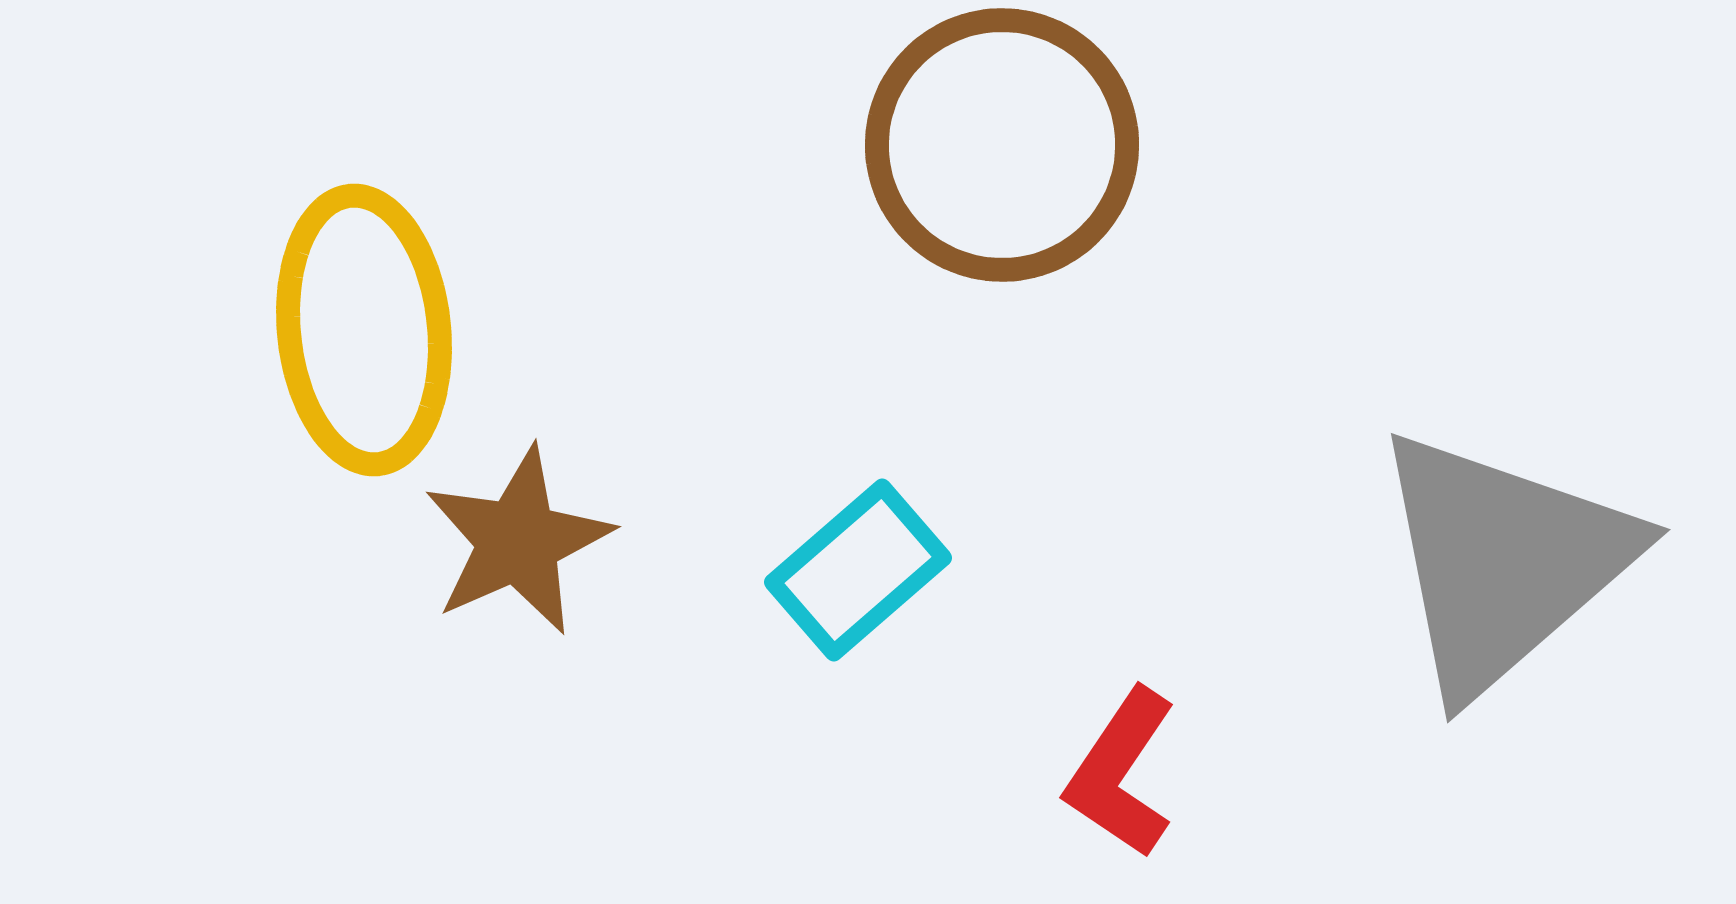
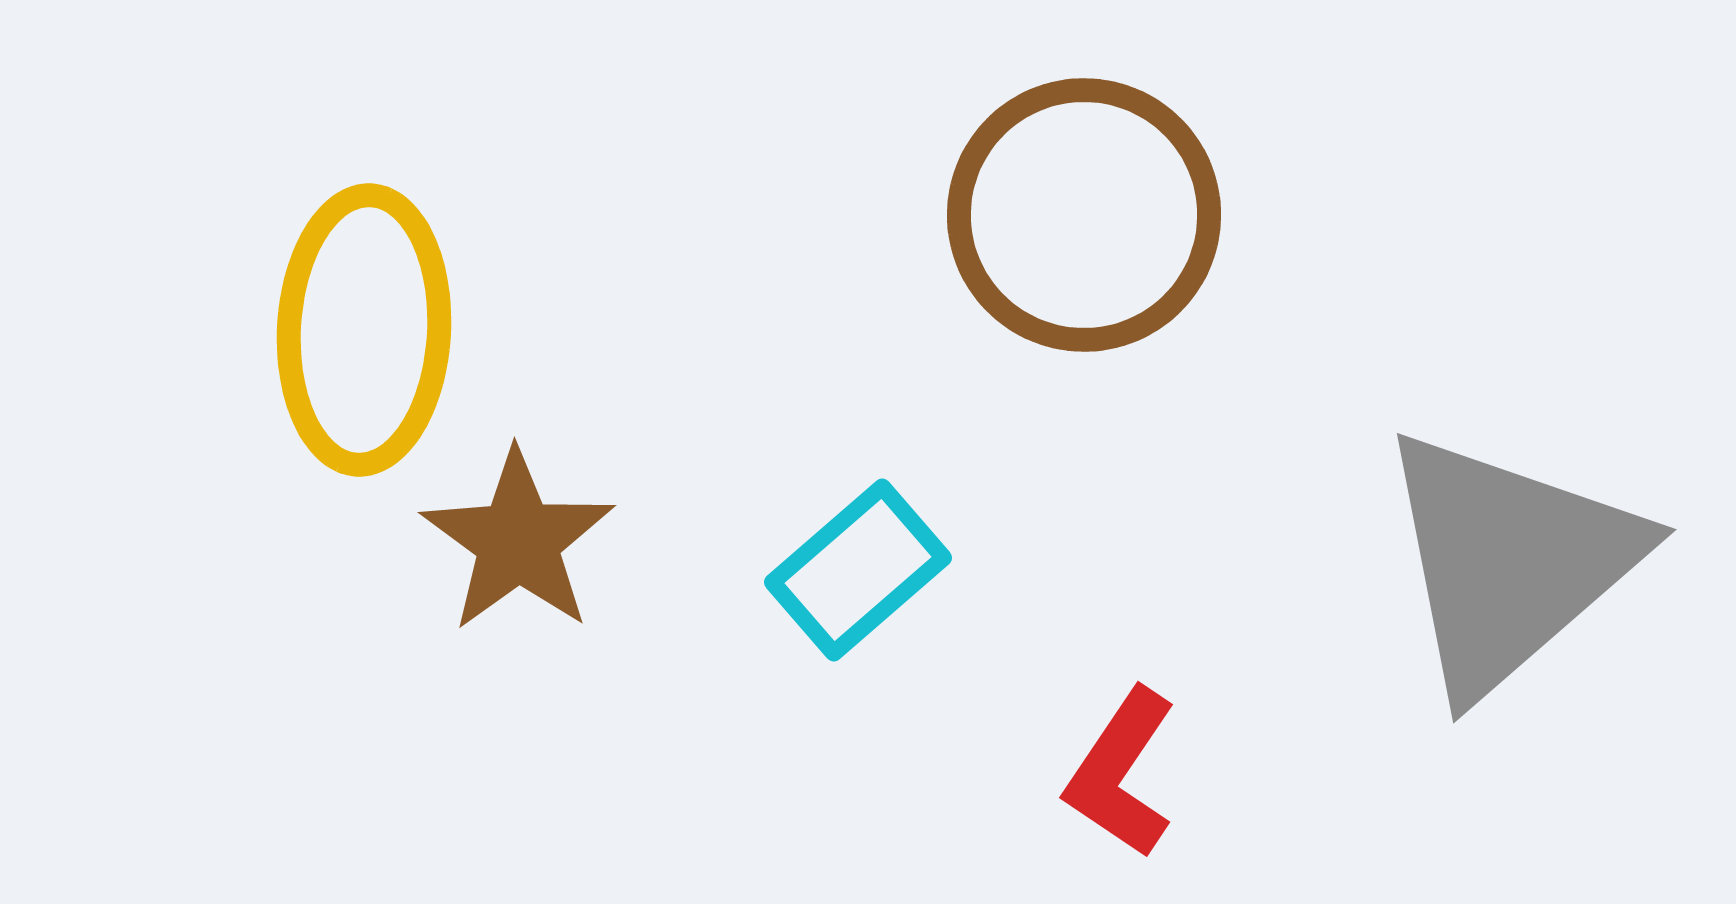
brown circle: moved 82 px right, 70 px down
yellow ellipse: rotated 9 degrees clockwise
brown star: rotated 12 degrees counterclockwise
gray triangle: moved 6 px right
